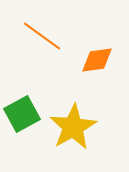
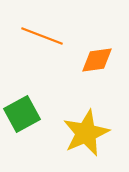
orange line: rotated 15 degrees counterclockwise
yellow star: moved 13 px right, 6 px down; rotated 6 degrees clockwise
